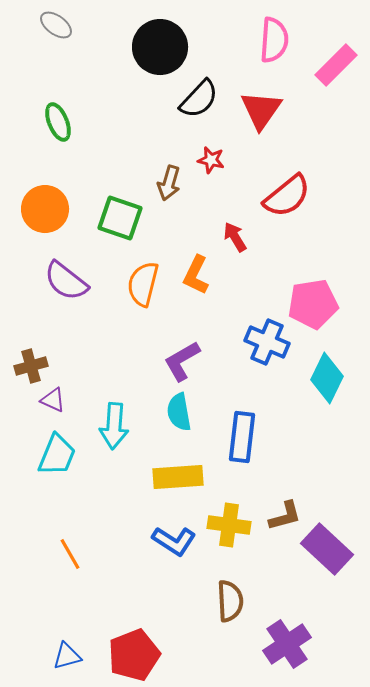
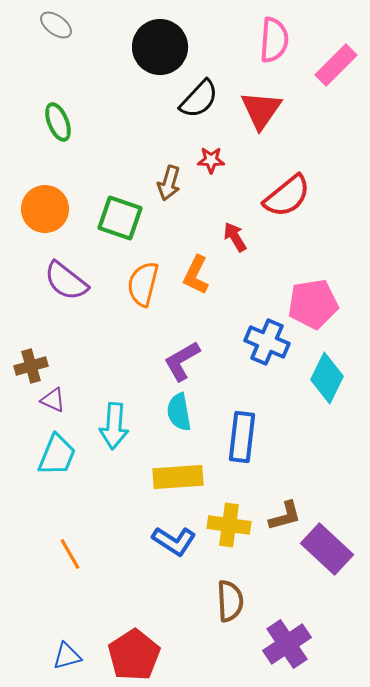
red star: rotated 12 degrees counterclockwise
red pentagon: rotated 12 degrees counterclockwise
